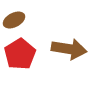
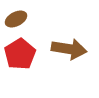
brown ellipse: moved 2 px right, 1 px up
